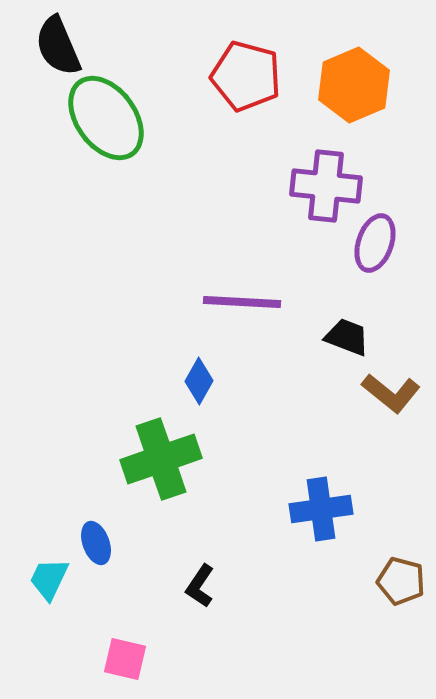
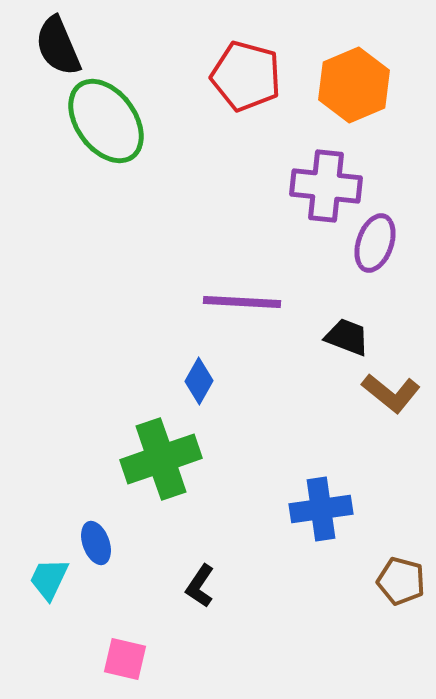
green ellipse: moved 3 px down
